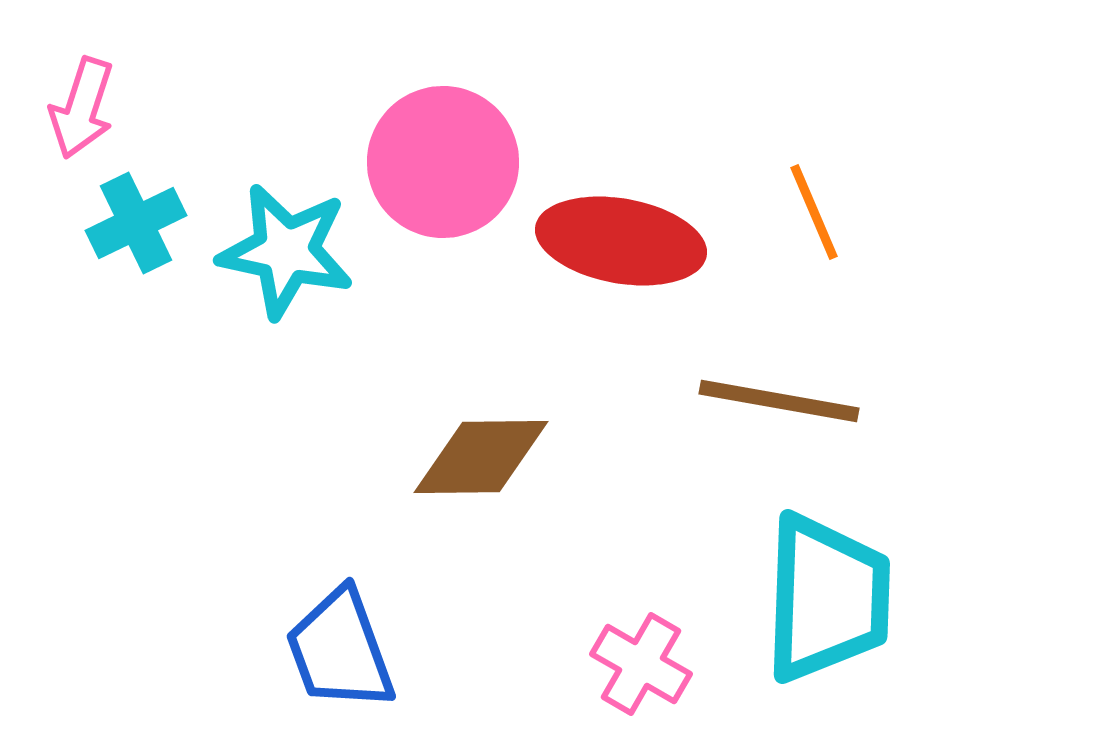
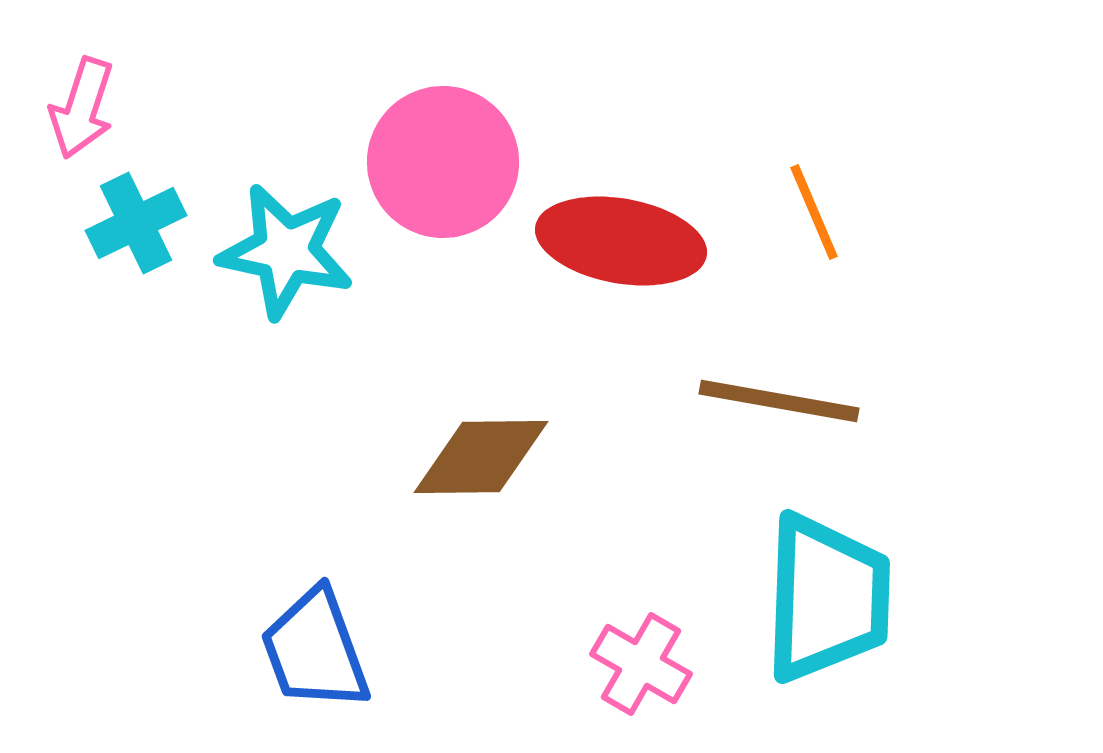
blue trapezoid: moved 25 px left
